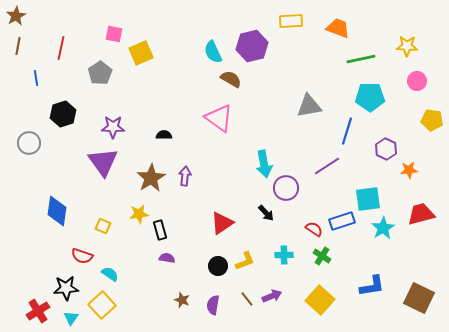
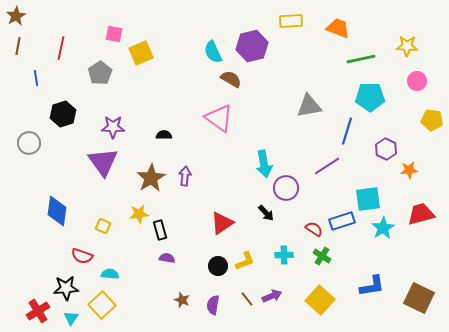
cyan semicircle at (110, 274): rotated 30 degrees counterclockwise
